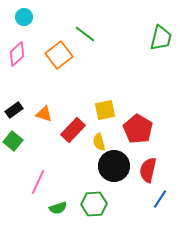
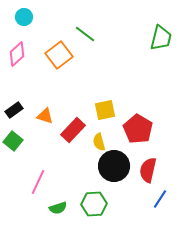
orange triangle: moved 1 px right, 2 px down
